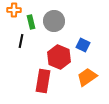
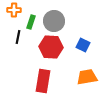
green rectangle: rotated 32 degrees clockwise
black line: moved 3 px left, 4 px up
red hexagon: moved 8 px left, 10 px up; rotated 20 degrees counterclockwise
orange trapezoid: rotated 25 degrees clockwise
